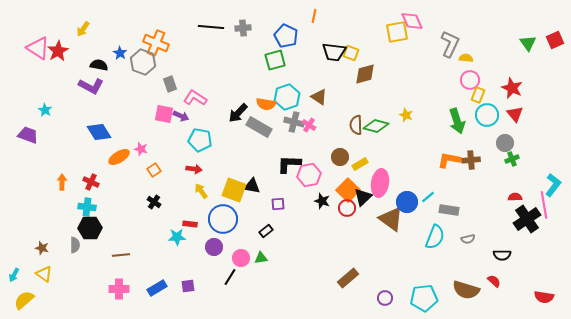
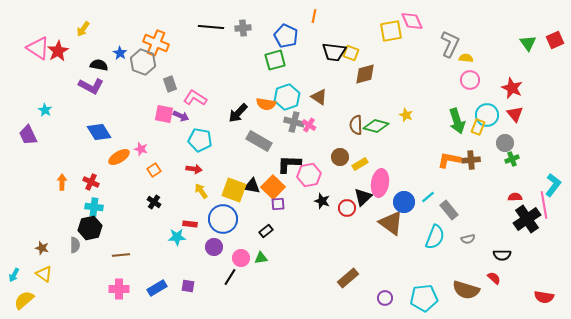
yellow square at (397, 32): moved 6 px left, 1 px up
yellow rectangle at (478, 95): moved 32 px down
gray rectangle at (259, 127): moved 14 px down
purple trapezoid at (28, 135): rotated 135 degrees counterclockwise
orange square at (348, 190): moved 75 px left, 3 px up
blue circle at (407, 202): moved 3 px left
cyan cross at (87, 207): moved 7 px right
gray rectangle at (449, 210): rotated 42 degrees clockwise
brown triangle at (391, 219): moved 4 px down
black hexagon at (90, 228): rotated 10 degrees counterclockwise
red semicircle at (494, 281): moved 3 px up
purple square at (188, 286): rotated 16 degrees clockwise
